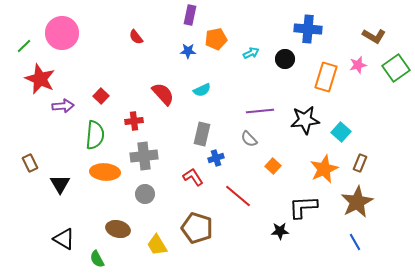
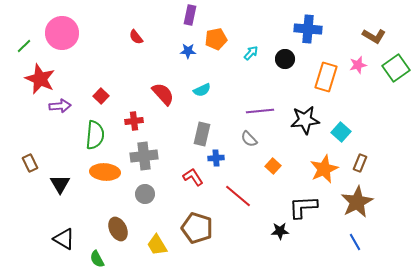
cyan arrow at (251, 53): rotated 21 degrees counterclockwise
purple arrow at (63, 106): moved 3 px left
blue cross at (216, 158): rotated 14 degrees clockwise
brown ellipse at (118, 229): rotated 50 degrees clockwise
